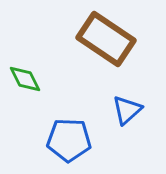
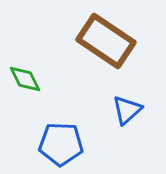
brown rectangle: moved 2 px down
blue pentagon: moved 8 px left, 4 px down
